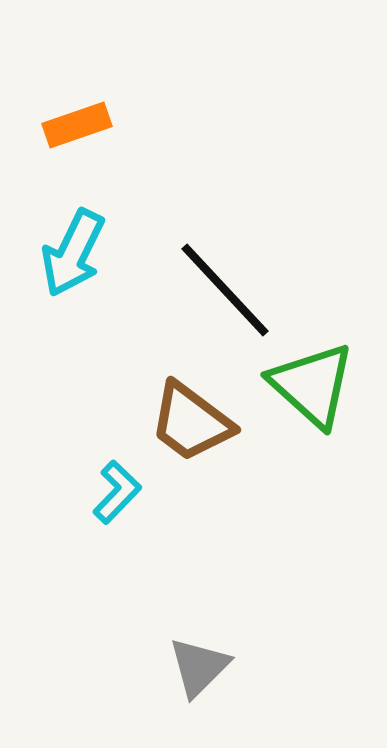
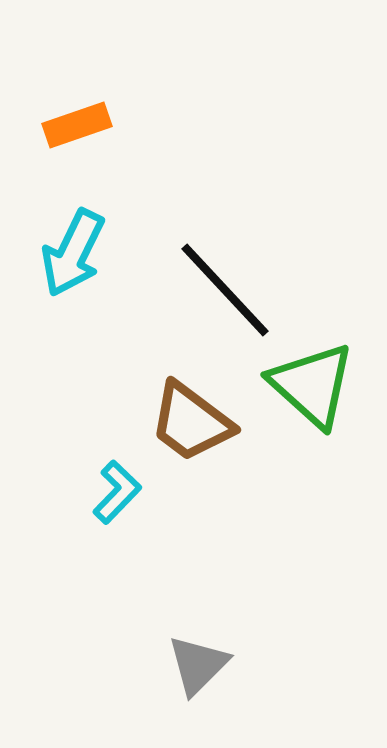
gray triangle: moved 1 px left, 2 px up
